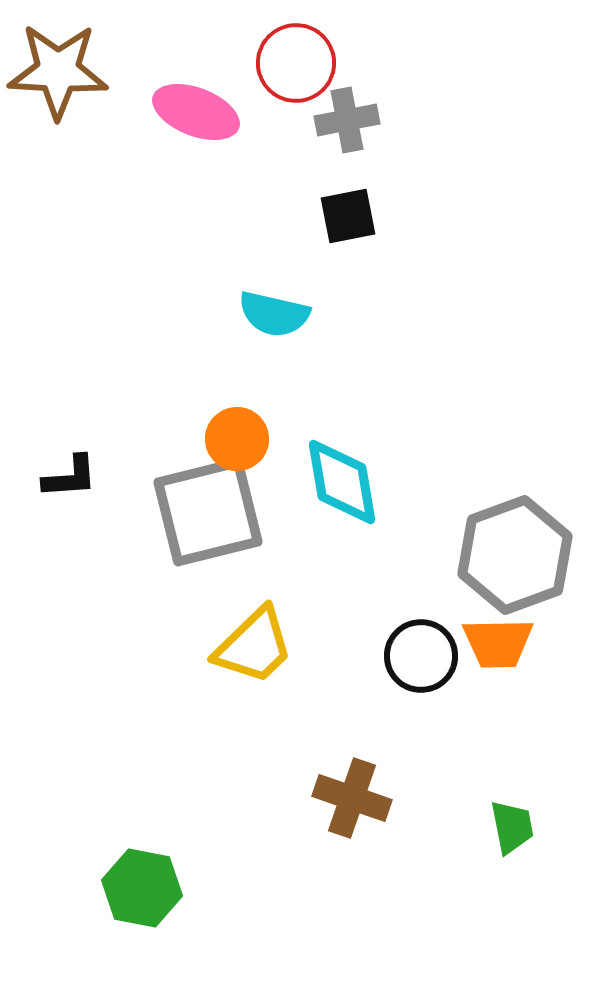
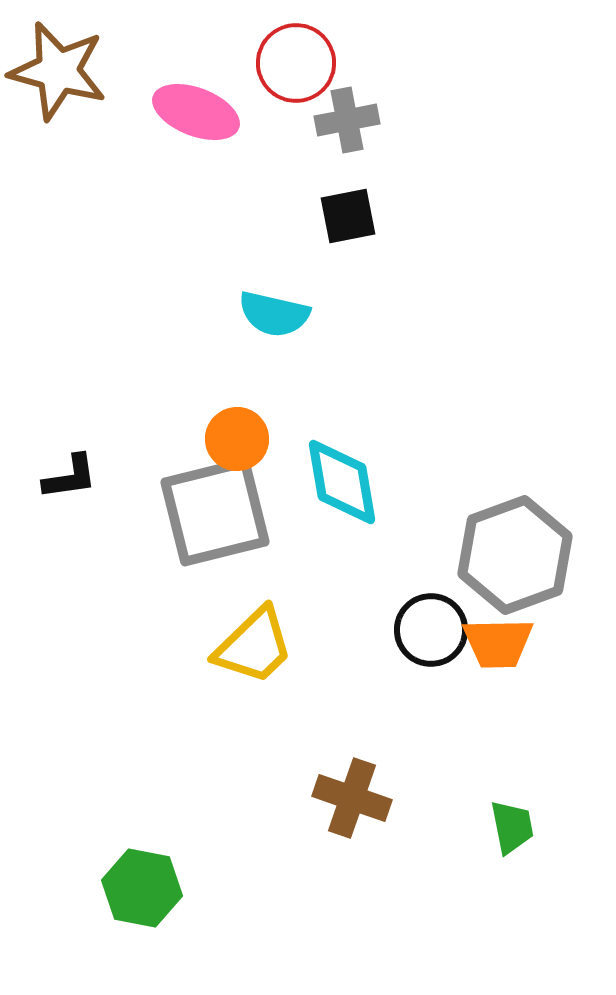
brown star: rotated 12 degrees clockwise
black L-shape: rotated 4 degrees counterclockwise
gray square: moved 7 px right
black circle: moved 10 px right, 26 px up
